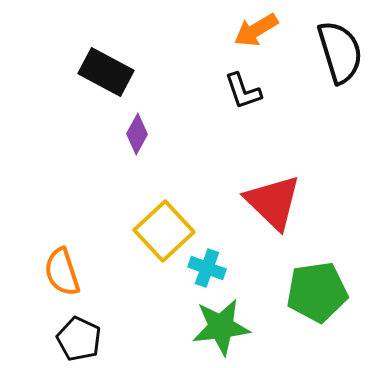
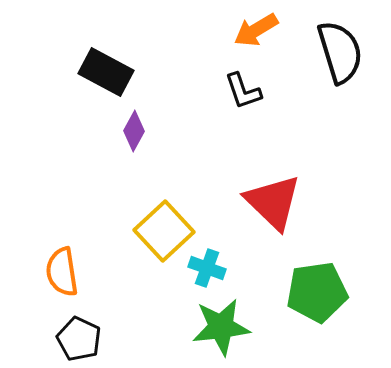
purple diamond: moved 3 px left, 3 px up
orange semicircle: rotated 9 degrees clockwise
